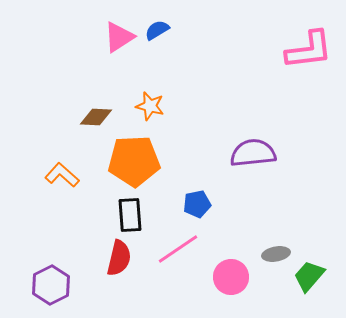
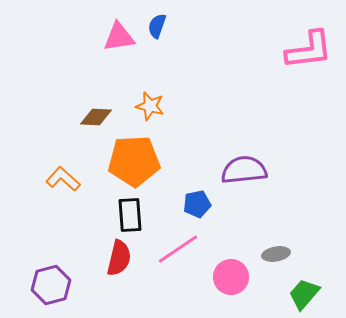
blue semicircle: moved 4 px up; rotated 40 degrees counterclockwise
pink triangle: rotated 24 degrees clockwise
purple semicircle: moved 9 px left, 17 px down
orange L-shape: moved 1 px right, 4 px down
green trapezoid: moved 5 px left, 18 px down
purple hexagon: rotated 12 degrees clockwise
